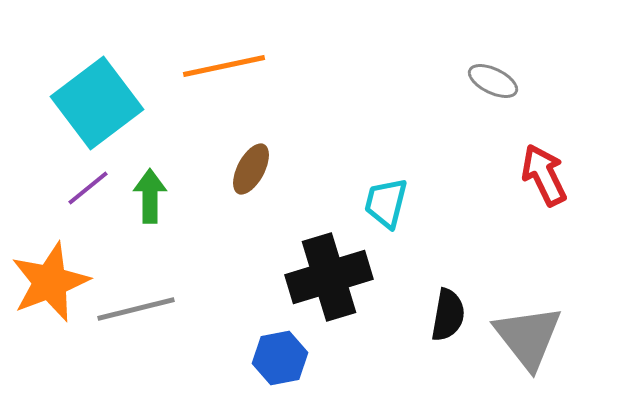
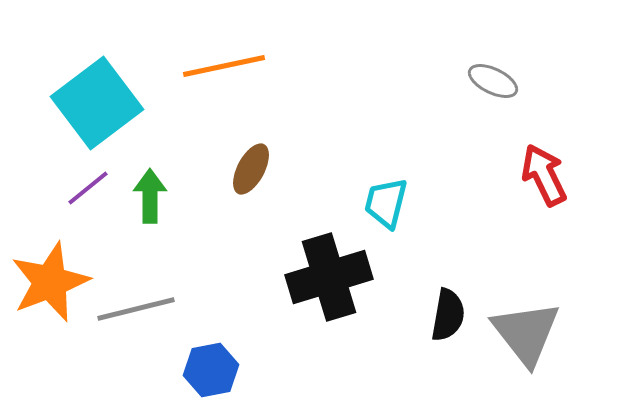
gray triangle: moved 2 px left, 4 px up
blue hexagon: moved 69 px left, 12 px down
